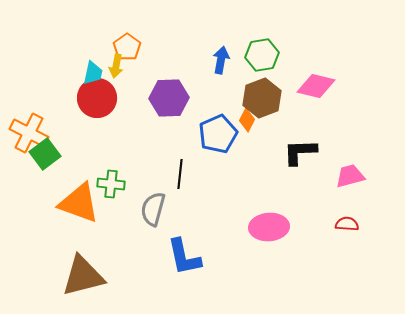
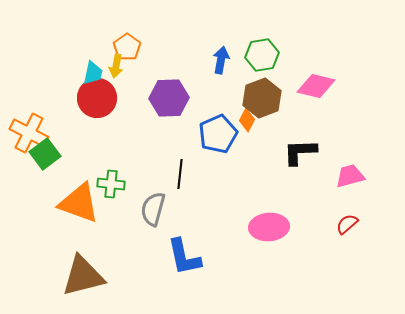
red semicircle: rotated 45 degrees counterclockwise
